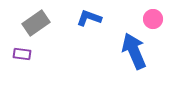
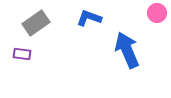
pink circle: moved 4 px right, 6 px up
blue arrow: moved 7 px left, 1 px up
